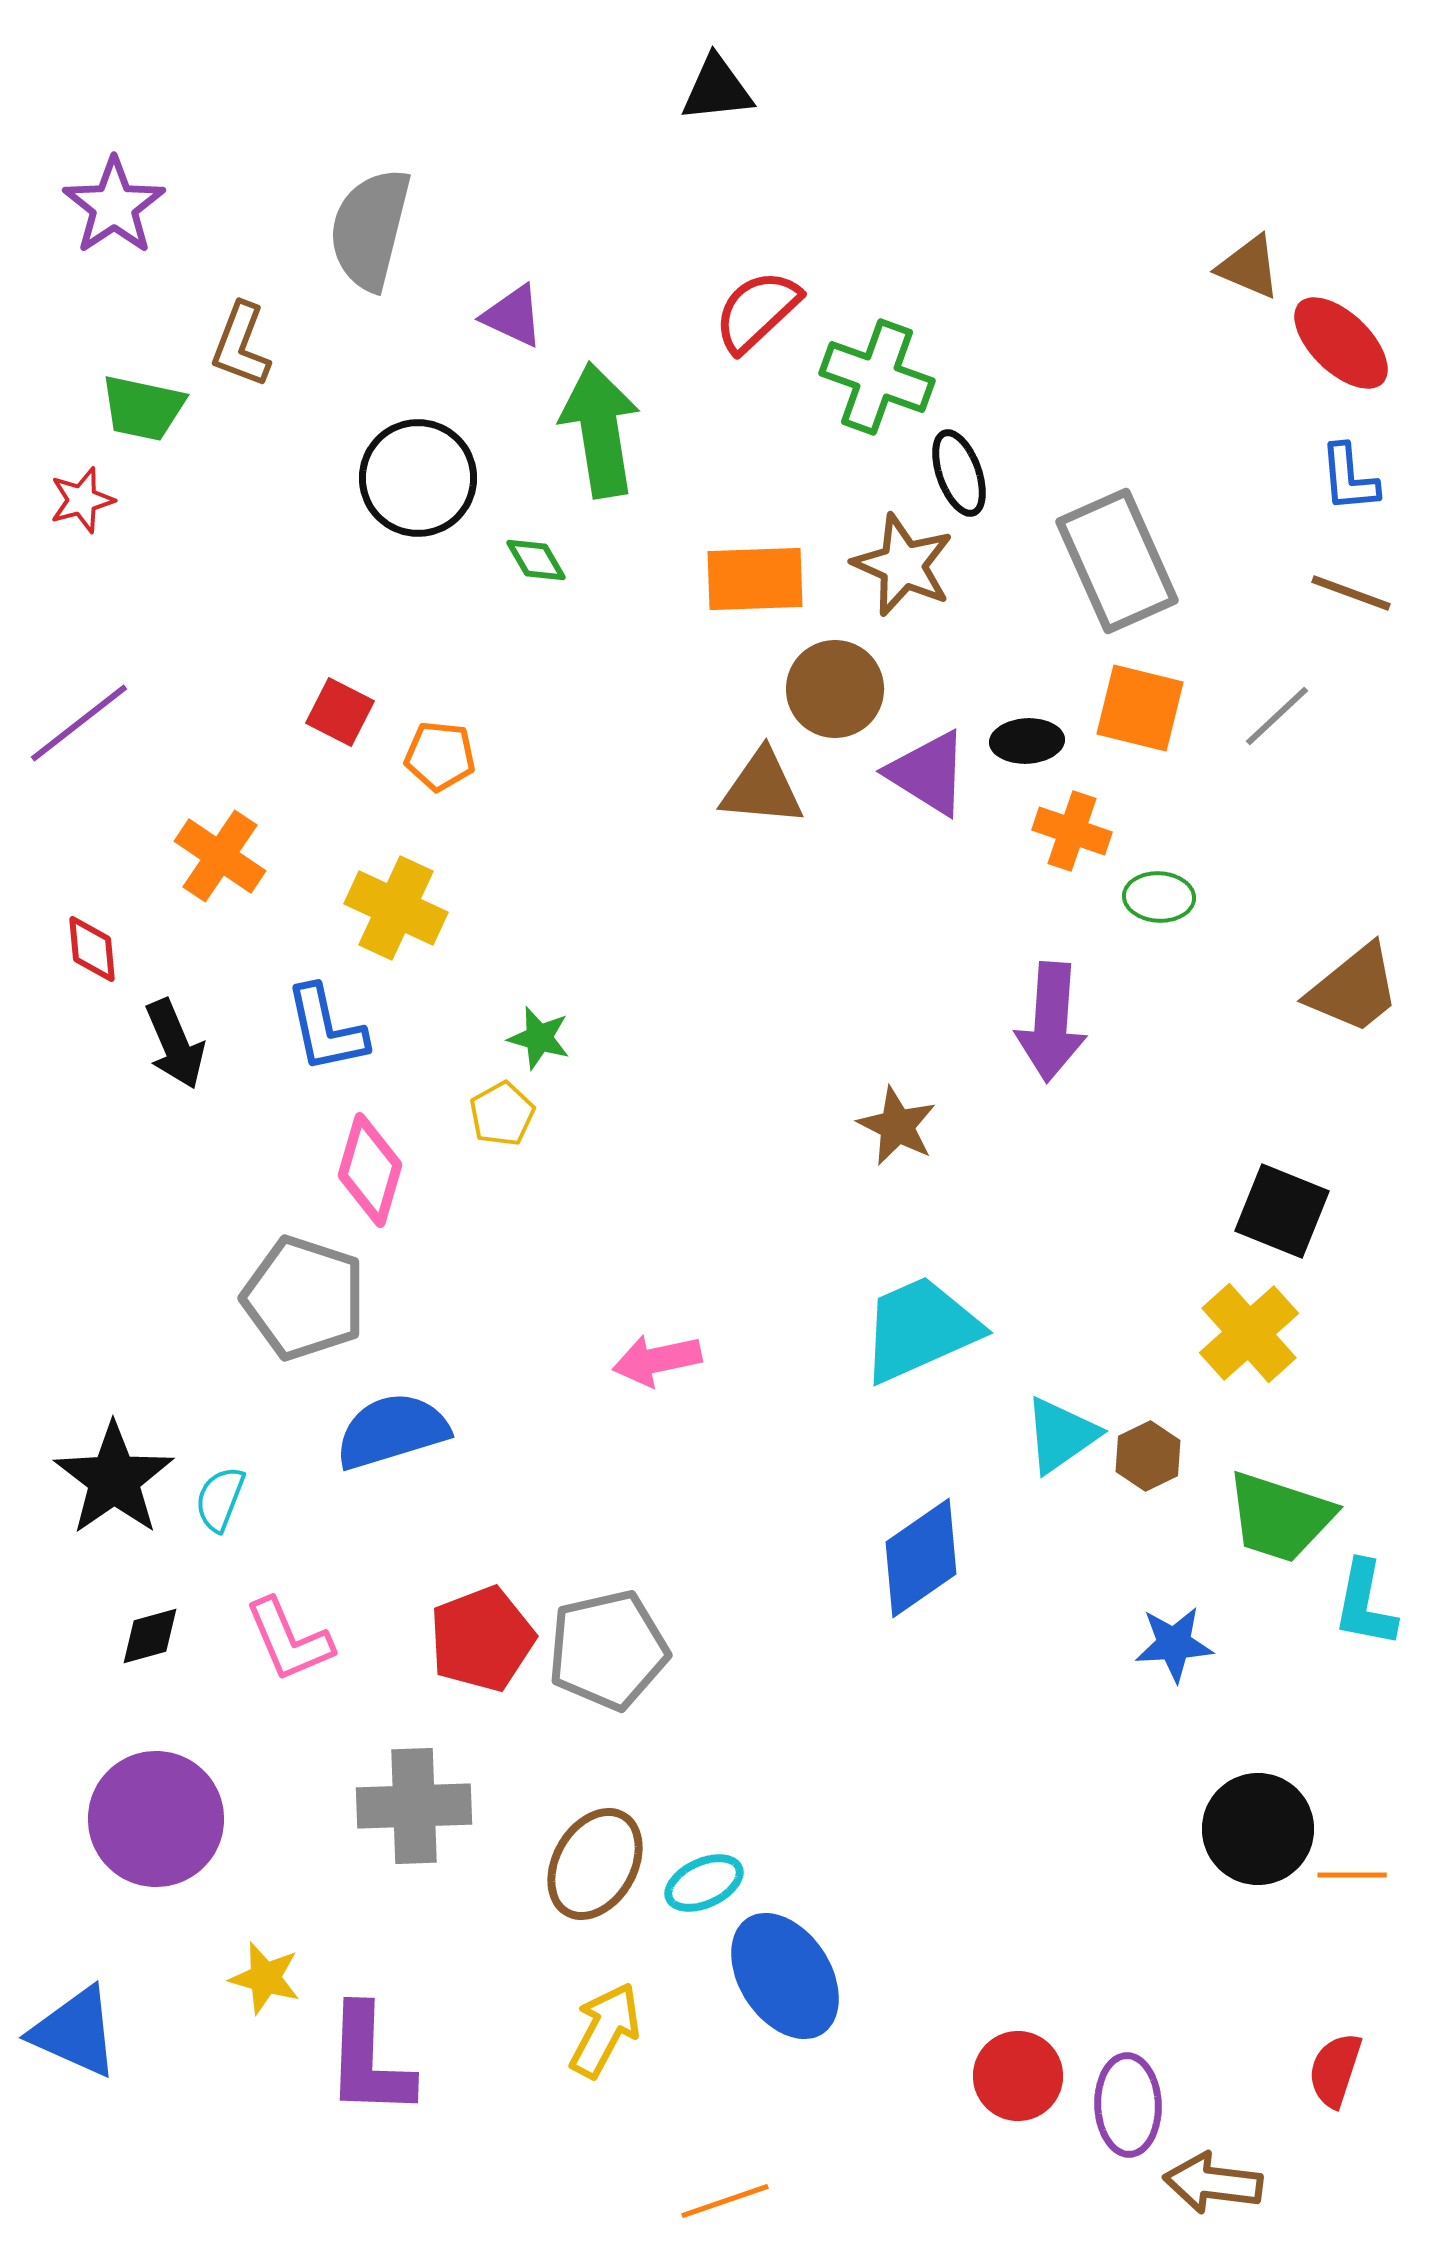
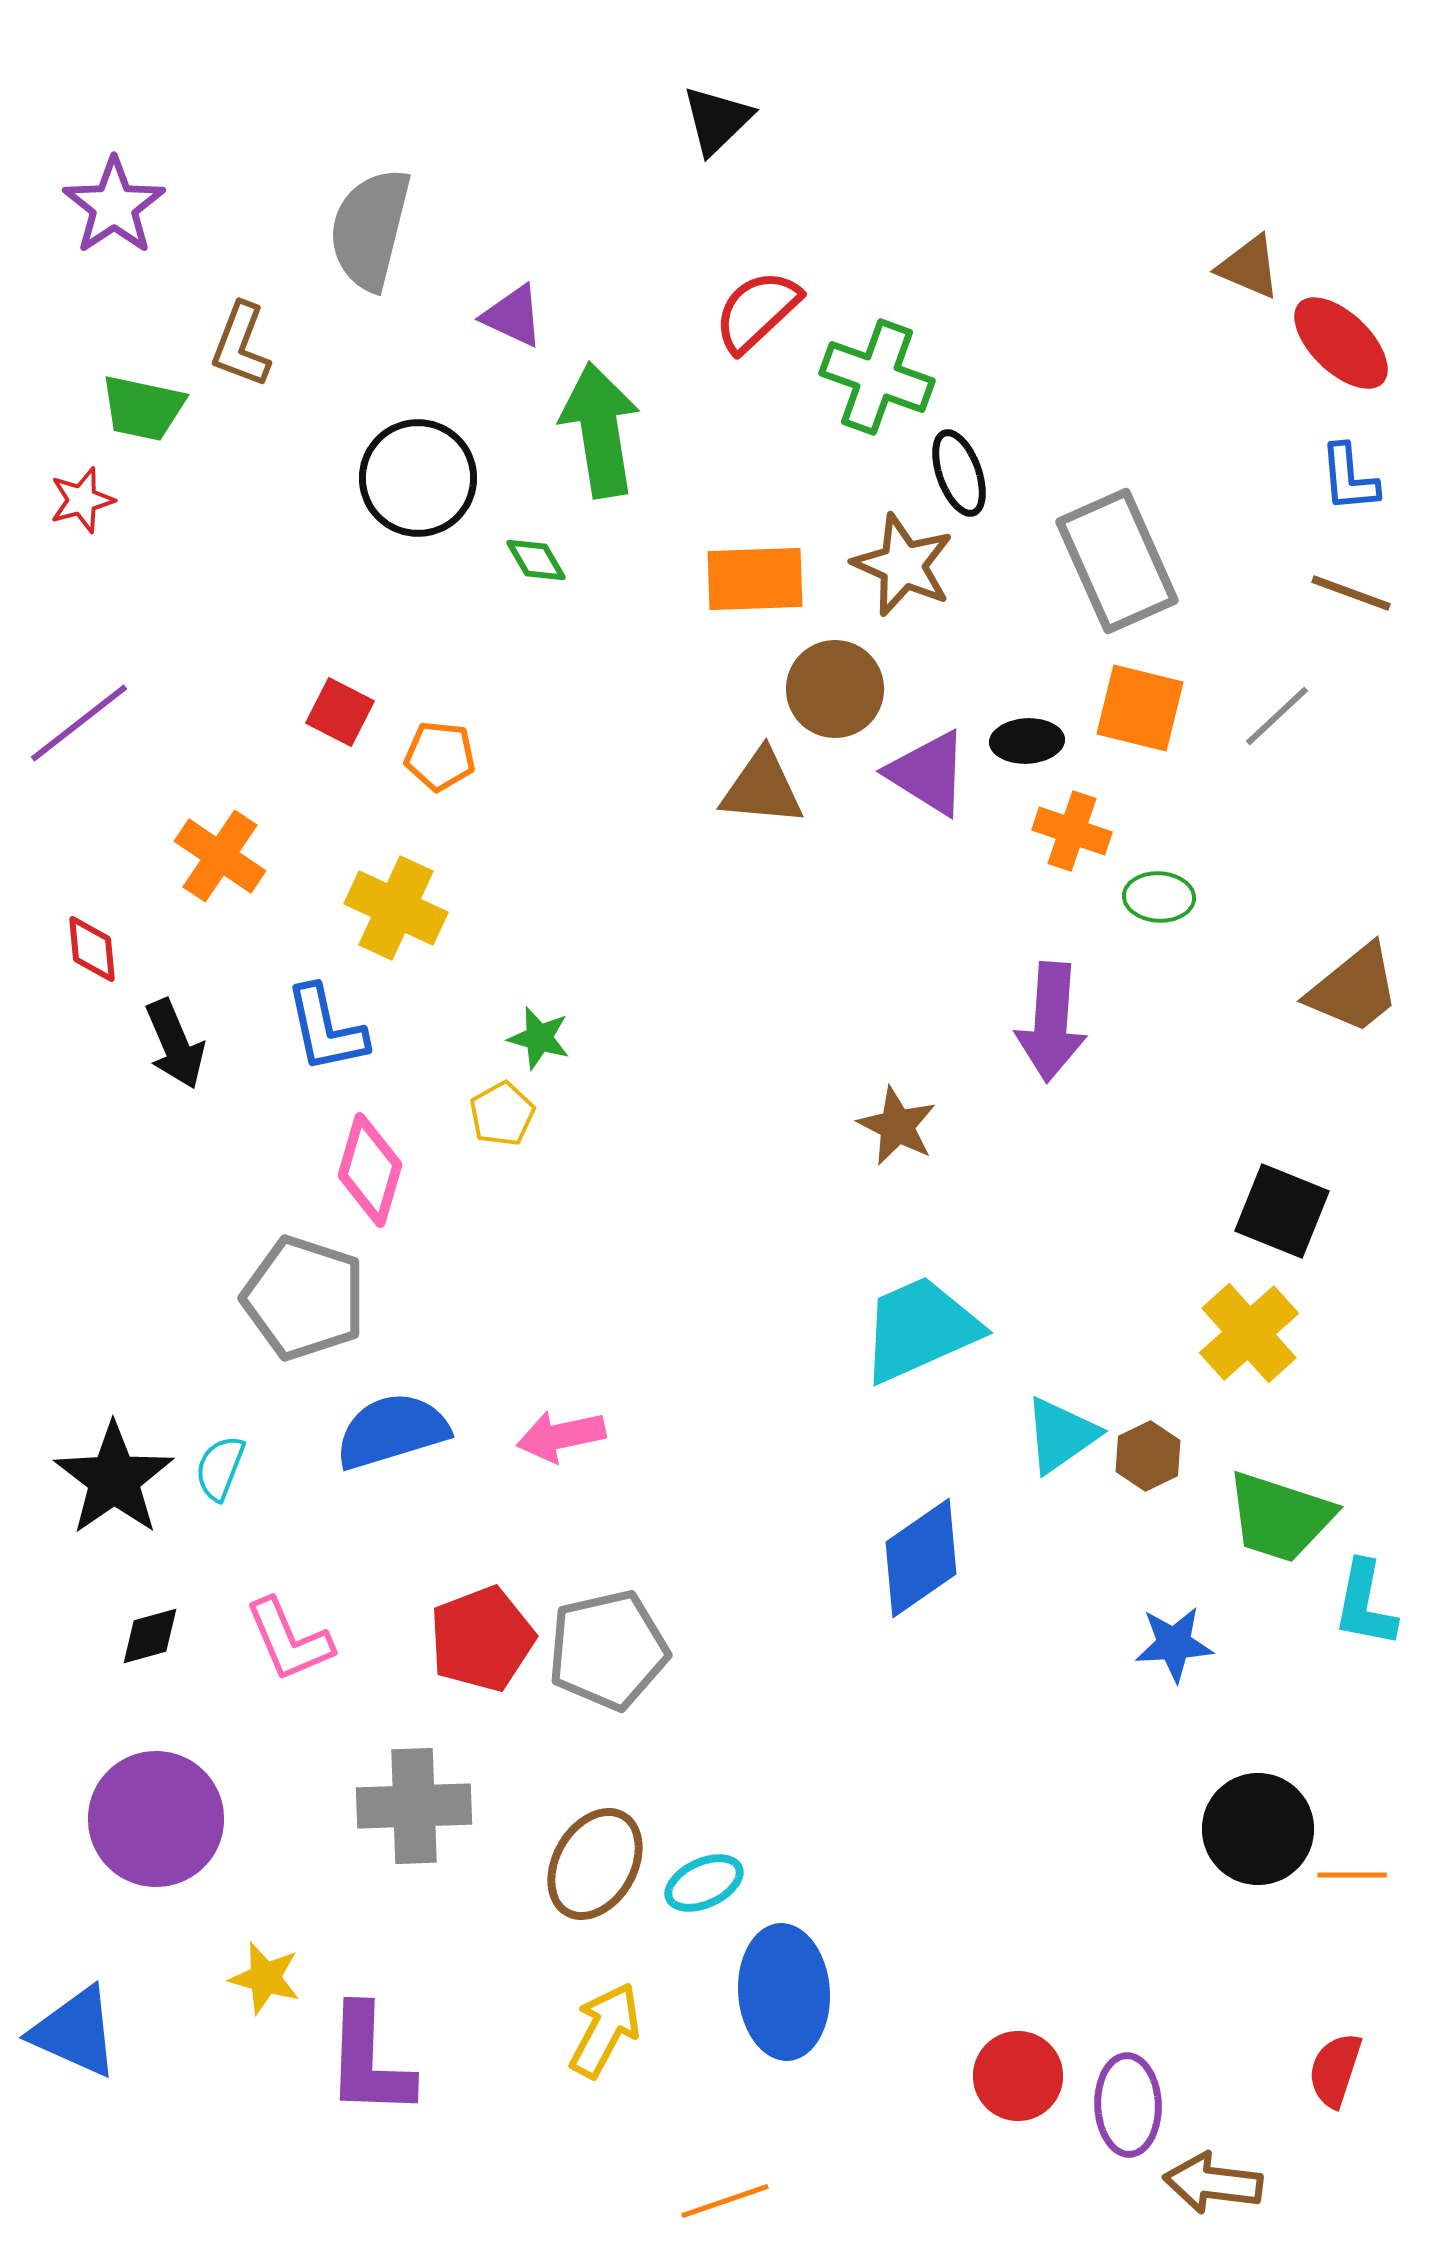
black triangle at (717, 89): moved 31 px down; rotated 38 degrees counterclockwise
pink arrow at (657, 1360): moved 96 px left, 76 px down
cyan semicircle at (220, 1499): moved 31 px up
blue ellipse at (785, 1976): moved 1 px left, 16 px down; rotated 29 degrees clockwise
